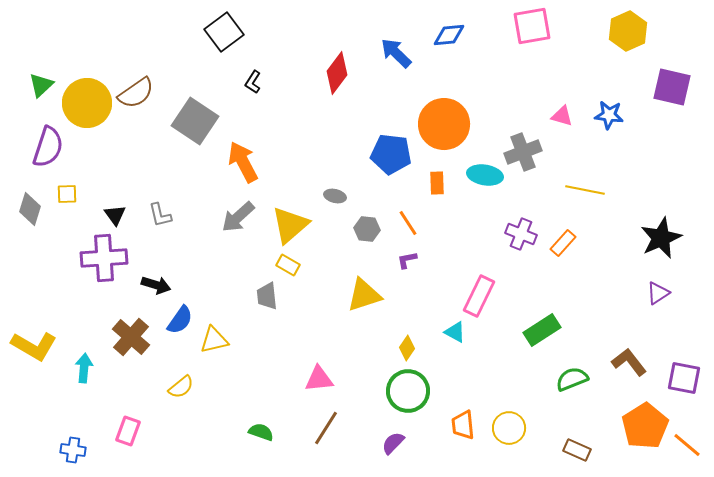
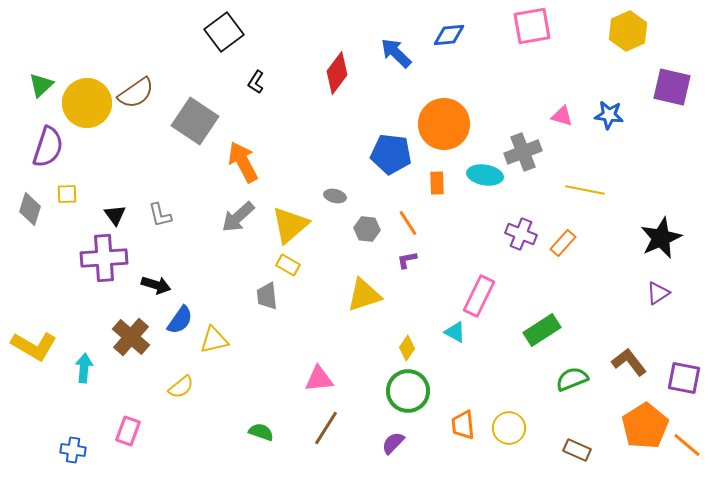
black L-shape at (253, 82): moved 3 px right
